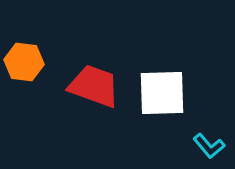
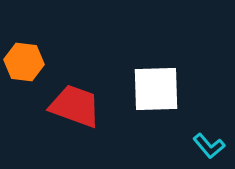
red trapezoid: moved 19 px left, 20 px down
white square: moved 6 px left, 4 px up
